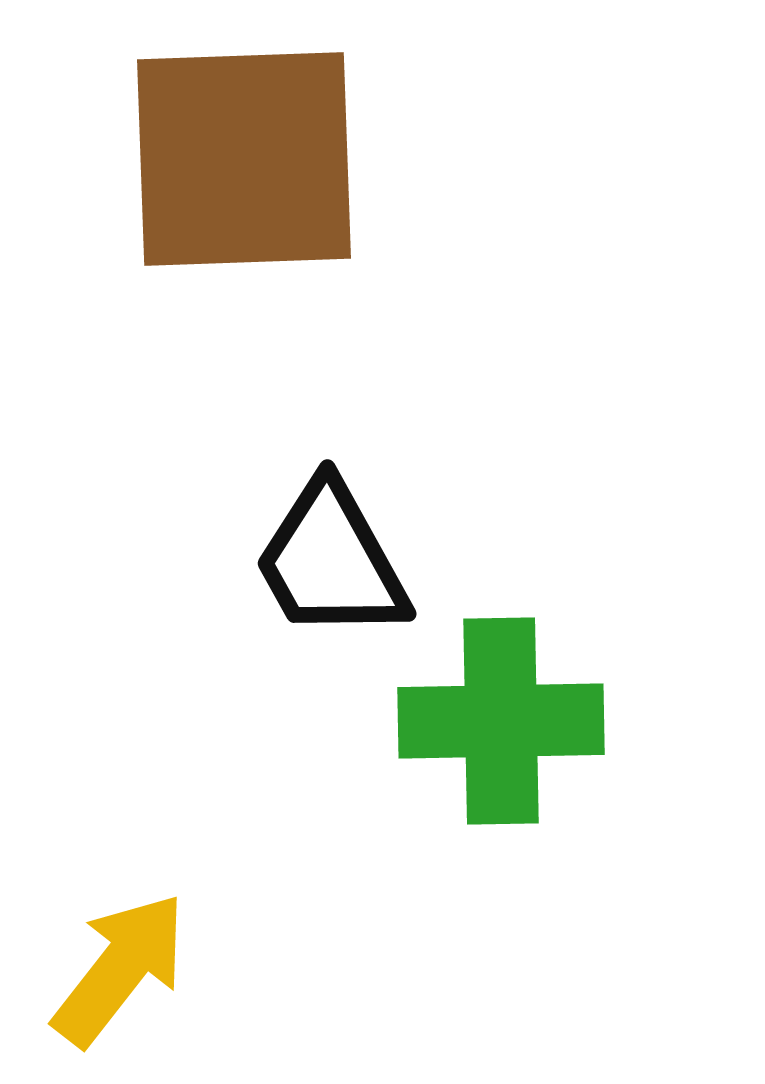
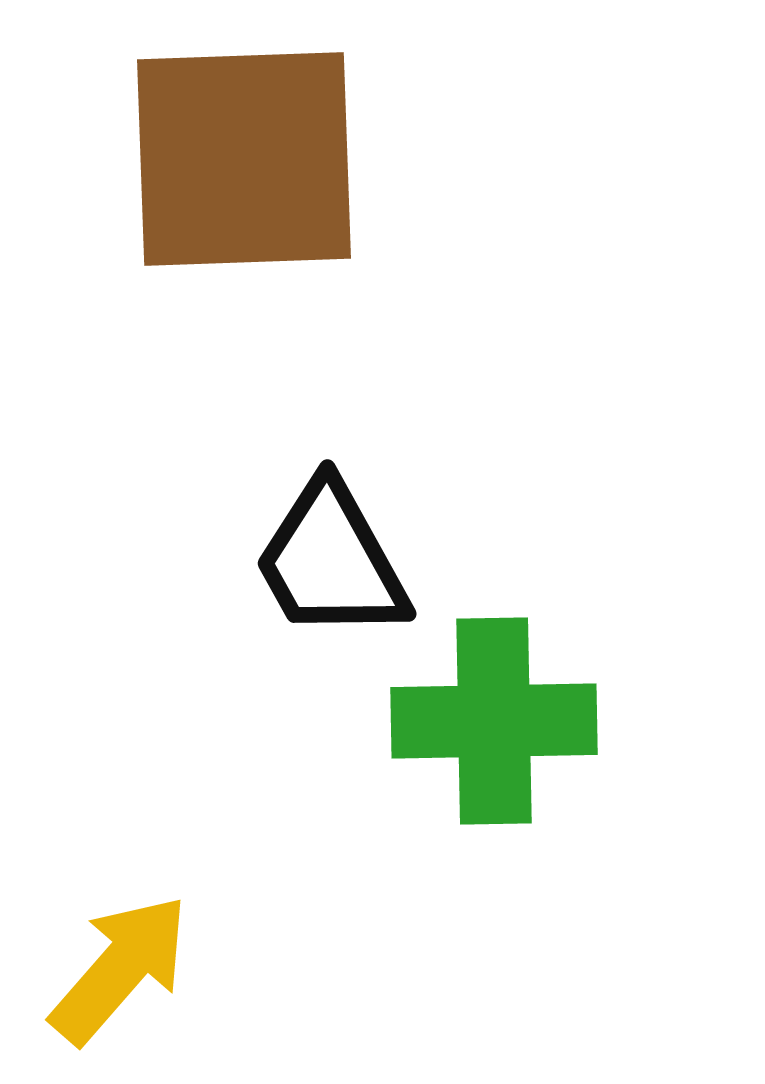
green cross: moved 7 px left
yellow arrow: rotated 3 degrees clockwise
